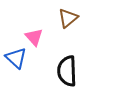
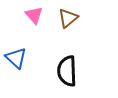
pink triangle: moved 22 px up
